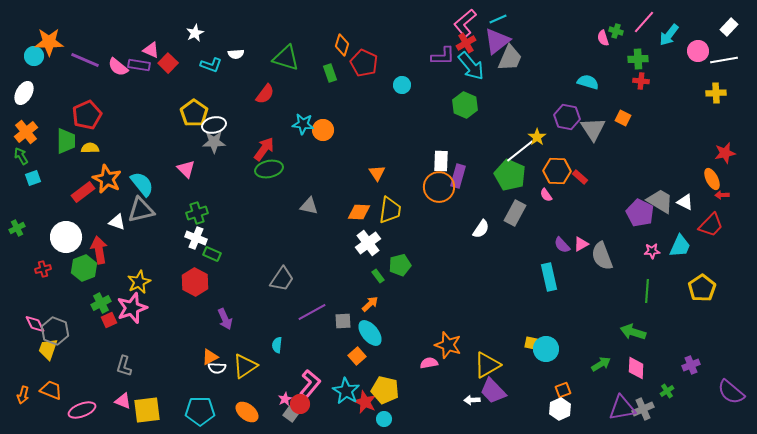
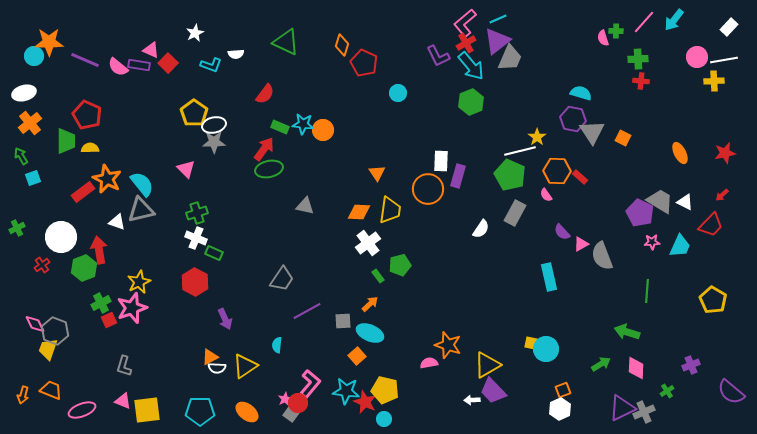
green cross at (616, 31): rotated 16 degrees counterclockwise
cyan arrow at (669, 35): moved 5 px right, 15 px up
pink circle at (698, 51): moved 1 px left, 6 px down
purple L-shape at (443, 56): moved 5 px left; rotated 65 degrees clockwise
green triangle at (286, 58): moved 16 px up; rotated 8 degrees clockwise
green rectangle at (330, 73): moved 50 px left, 54 px down; rotated 48 degrees counterclockwise
cyan semicircle at (588, 82): moved 7 px left, 11 px down
cyan circle at (402, 85): moved 4 px left, 8 px down
white ellipse at (24, 93): rotated 45 degrees clockwise
yellow cross at (716, 93): moved 2 px left, 12 px up
green hexagon at (465, 105): moved 6 px right, 3 px up; rotated 15 degrees clockwise
red pentagon at (87, 115): rotated 24 degrees counterclockwise
purple hexagon at (567, 117): moved 6 px right, 2 px down
orange square at (623, 118): moved 20 px down
gray triangle at (593, 129): moved 1 px left, 3 px down
orange cross at (26, 132): moved 4 px right, 9 px up
white line at (520, 151): rotated 24 degrees clockwise
orange ellipse at (712, 179): moved 32 px left, 26 px up
orange circle at (439, 187): moved 11 px left, 2 px down
red arrow at (722, 195): rotated 40 degrees counterclockwise
gray triangle at (309, 206): moved 4 px left
white circle at (66, 237): moved 5 px left
purple semicircle at (562, 245): moved 13 px up
pink star at (652, 251): moved 9 px up
green rectangle at (212, 254): moved 2 px right, 1 px up
red cross at (43, 269): moved 1 px left, 4 px up; rotated 21 degrees counterclockwise
yellow pentagon at (702, 288): moved 11 px right, 12 px down; rotated 8 degrees counterclockwise
purple line at (312, 312): moved 5 px left, 1 px up
green arrow at (633, 332): moved 6 px left
cyan ellipse at (370, 333): rotated 28 degrees counterclockwise
cyan star at (346, 391): rotated 24 degrees counterclockwise
red circle at (300, 404): moved 2 px left, 1 px up
purple triangle at (622, 408): rotated 16 degrees counterclockwise
gray cross at (643, 409): moved 1 px right, 3 px down
